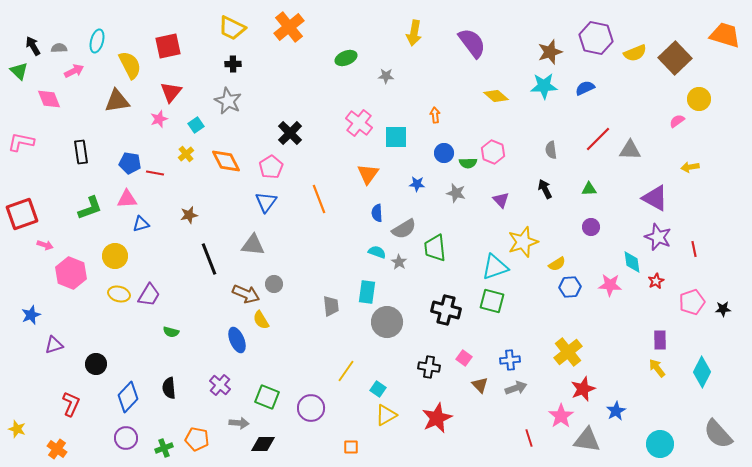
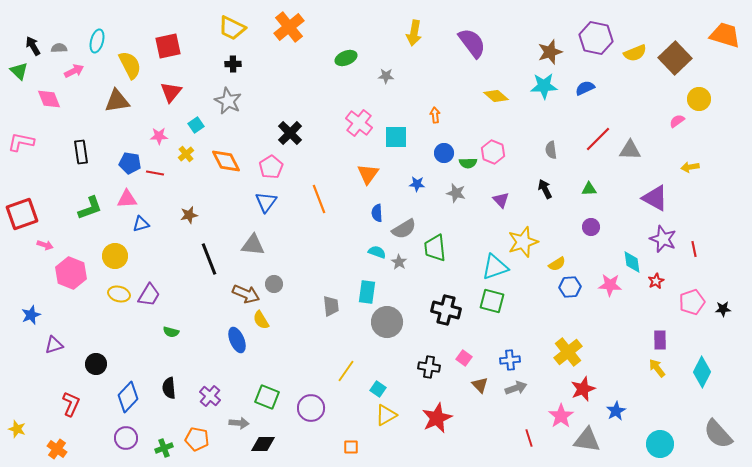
pink star at (159, 119): moved 17 px down; rotated 18 degrees clockwise
purple star at (658, 237): moved 5 px right, 2 px down
purple cross at (220, 385): moved 10 px left, 11 px down
